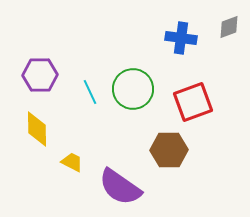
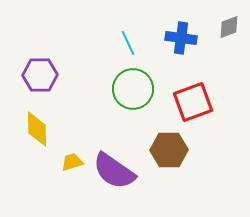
cyan line: moved 38 px right, 49 px up
yellow trapezoid: rotated 45 degrees counterclockwise
purple semicircle: moved 6 px left, 16 px up
